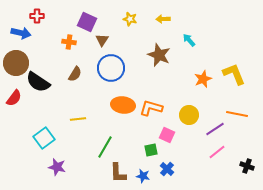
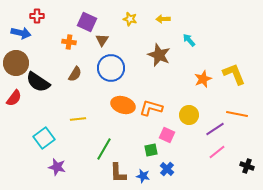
orange ellipse: rotated 10 degrees clockwise
green line: moved 1 px left, 2 px down
